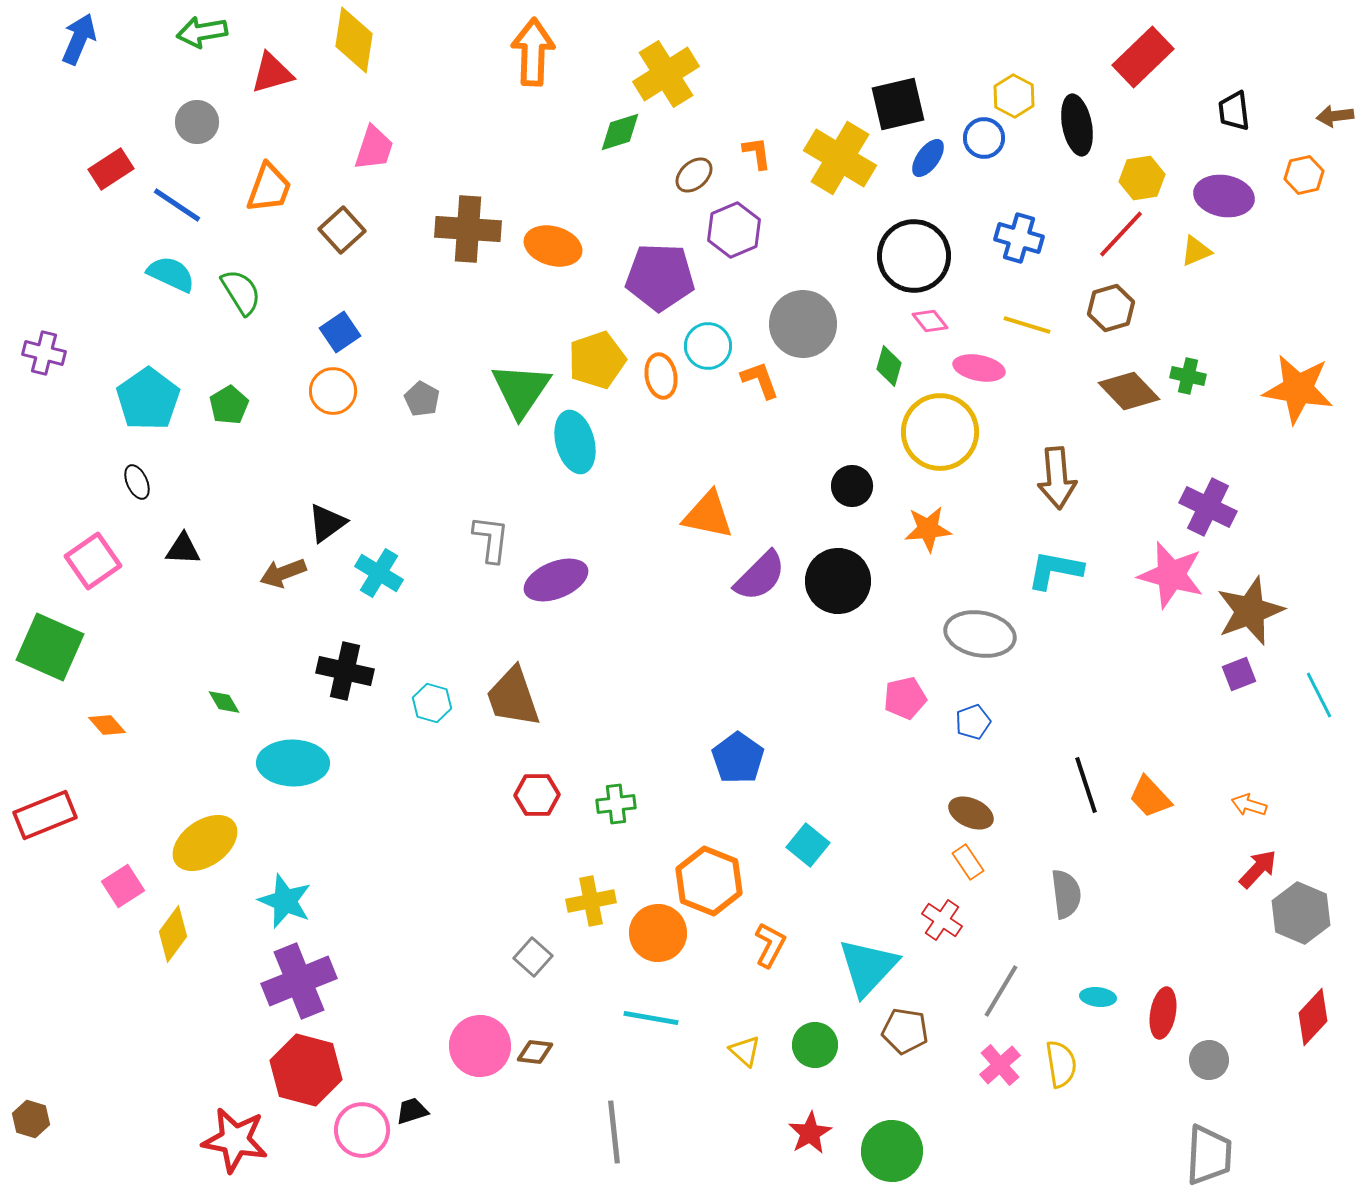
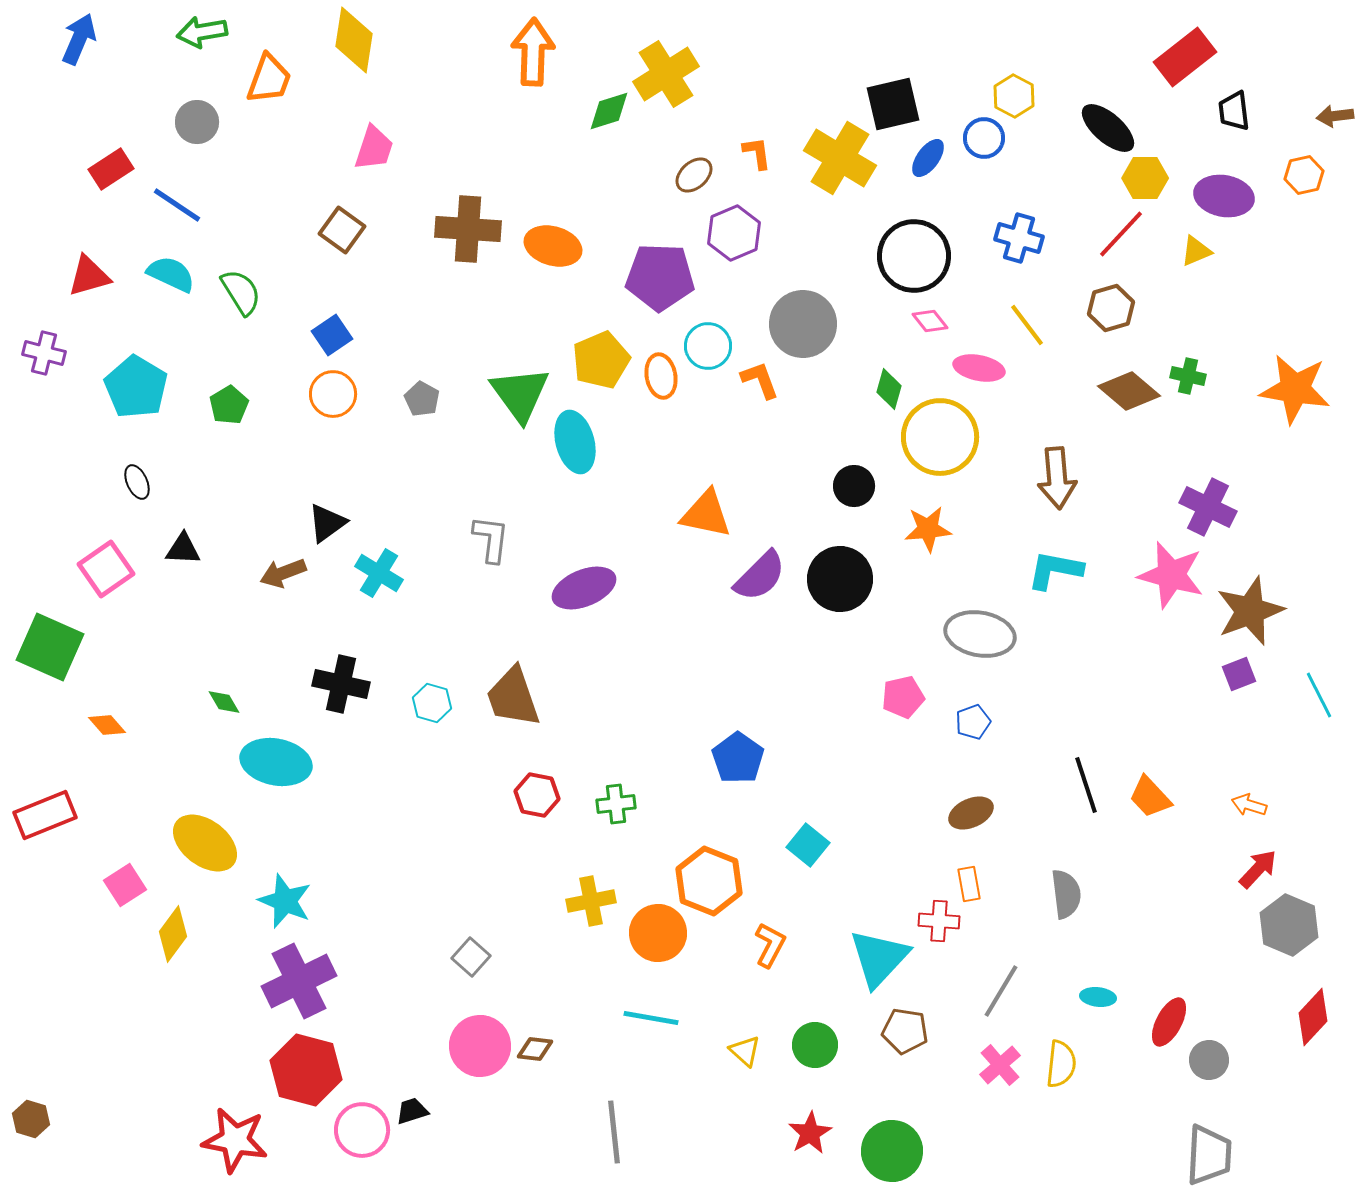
red rectangle at (1143, 57): moved 42 px right; rotated 6 degrees clockwise
red triangle at (272, 73): moved 183 px left, 203 px down
black square at (898, 104): moved 5 px left
black ellipse at (1077, 125): moved 31 px right, 3 px down; rotated 38 degrees counterclockwise
green diamond at (620, 132): moved 11 px left, 21 px up
yellow hexagon at (1142, 178): moved 3 px right; rotated 9 degrees clockwise
orange trapezoid at (269, 188): moved 109 px up
brown square at (342, 230): rotated 12 degrees counterclockwise
purple hexagon at (734, 230): moved 3 px down
yellow line at (1027, 325): rotated 36 degrees clockwise
blue square at (340, 332): moved 8 px left, 3 px down
yellow pentagon at (597, 360): moved 4 px right; rotated 4 degrees counterclockwise
green diamond at (889, 366): moved 23 px down
orange star at (1298, 389): moved 3 px left
green triangle at (521, 390): moved 1 px left, 4 px down; rotated 10 degrees counterclockwise
orange circle at (333, 391): moved 3 px down
brown diamond at (1129, 391): rotated 6 degrees counterclockwise
cyan pentagon at (148, 399): moved 12 px left, 12 px up; rotated 6 degrees counterclockwise
yellow circle at (940, 432): moved 5 px down
black circle at (852, 486): moved 2 px right
orange triangle at (708, 515): moved 2 px left, 1 px up
pink square at (93, 561): moved 13 px right, 8 px down
purple ellipse at (556, 580): moved 28 px right, 8 px down
black circle at (838, 581): moved 2 px right, 2 px up
black cross at (345, 671): moved 4 px left, 13 px down
pink pentagon at (905, 698): moved 2 px left, 1 px up
cyan ellipse at (293, 763): moved 17 px left, 1 px up; rotated 10 degrees clockwise
red hexagon at (537, 795): rotated 12 degrees clockwise
brown ellipse at (971, 813): rotated 48 degrees counterclockwise
yellow ellipse at (205, 843): rotated 72 degrees clockwise
orange rectangle at (968, 862): moved 1 px right, 22 px down; rotated 24 degrees clockwise
pink square at (123, 886): moved 2 px right, 1 px up
gray hexagon at (1301, 913): moved 12 px left, 12 px down
red cross at (942, 920): moved 3 px left, 1 px down; rotated 30 degrees counterclockwise
gray square at (533, 957): moved 62 px left
cyan triangle at (868, 967): moved 11 px right, 9 px up
purple cross at (299, 981): rotated 4 degrees counterclockwise
red ellipse at (1163, 1013): moved 6 px right, 9 px down; rotated 18 degrees clockwise
brown diamond at (535, 1052): moved 3 px up
yellow semicircle at (1061, 1064): rotated 15 degrees clockwise
